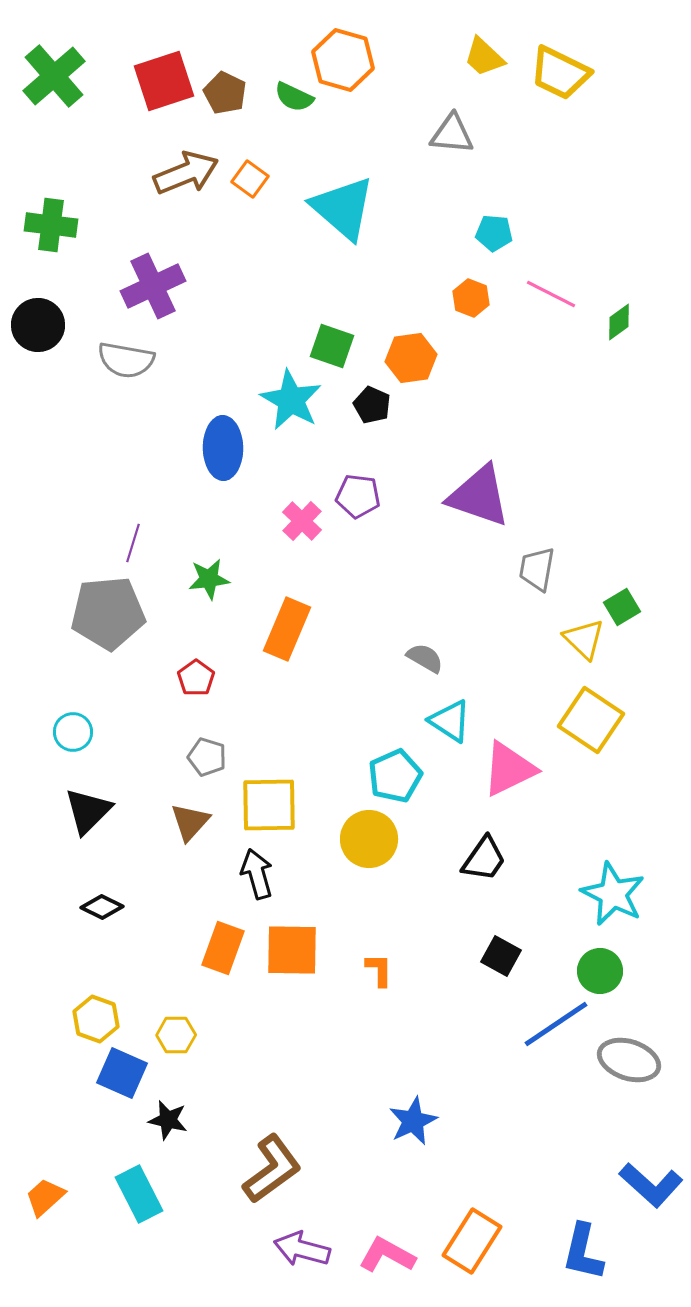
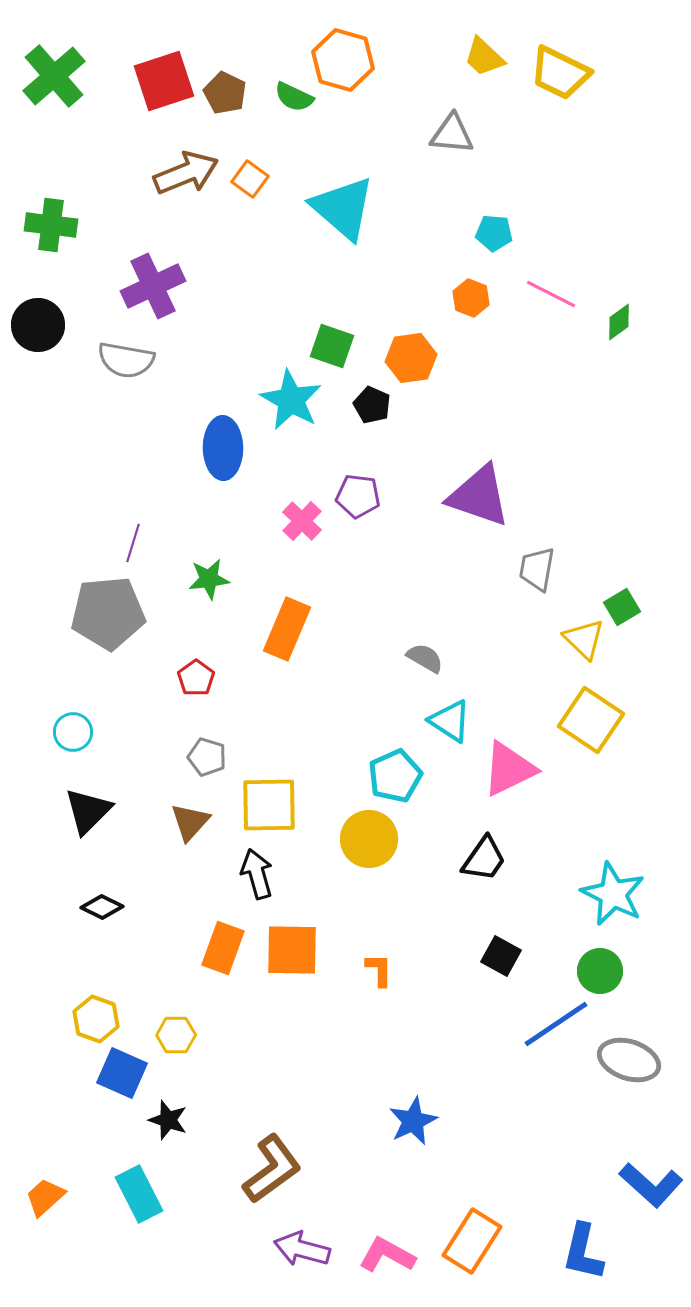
black star at (168, 1120): rotated 6 degrees clockwise
